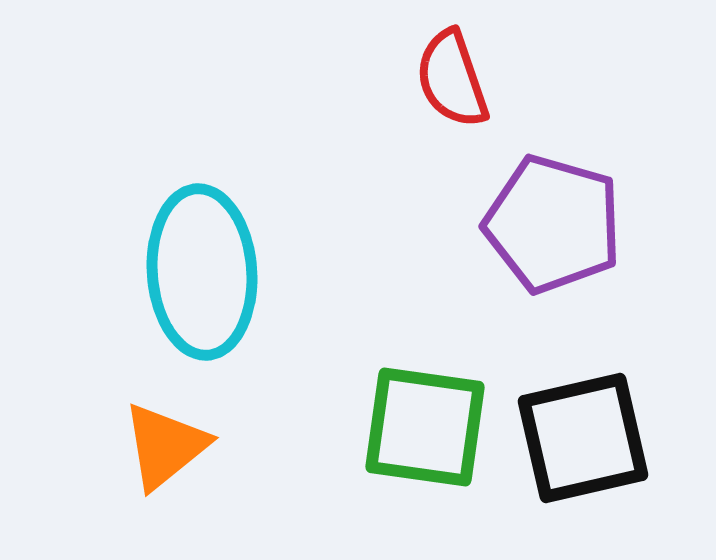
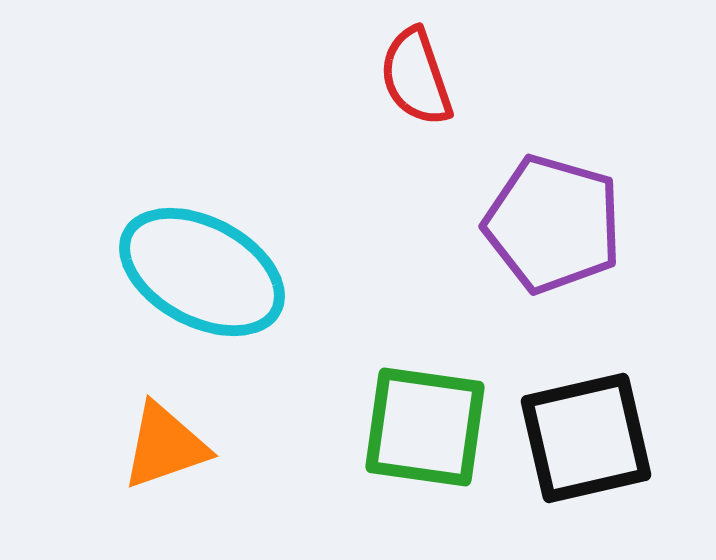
red semicircle: moved 36 px left, 2 px up
cyan ellipse: rotated 58 degrees counterclockwise
black square: moved 3 px right
orange triangle: rotated 20 degrees clockwise
